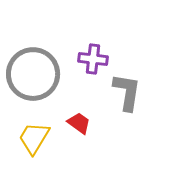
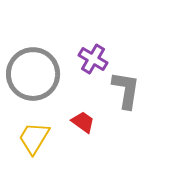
purple cross: rotated 24 degrees clockwise
gray L-shape: moved 1 px left, 2 px up
red trapezoid: moved 4 px right, 1 px up
